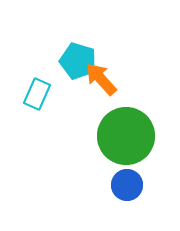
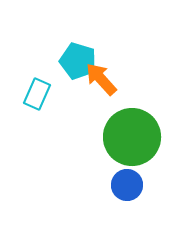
green circle: moved 6 px right, 1 px down
